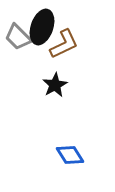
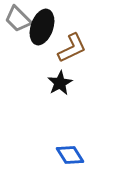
gray trapezoid: moved 18 px up
brown L-shape: moved 8 px right, 4 px down
black star: moved 5 px right, 2 px up
